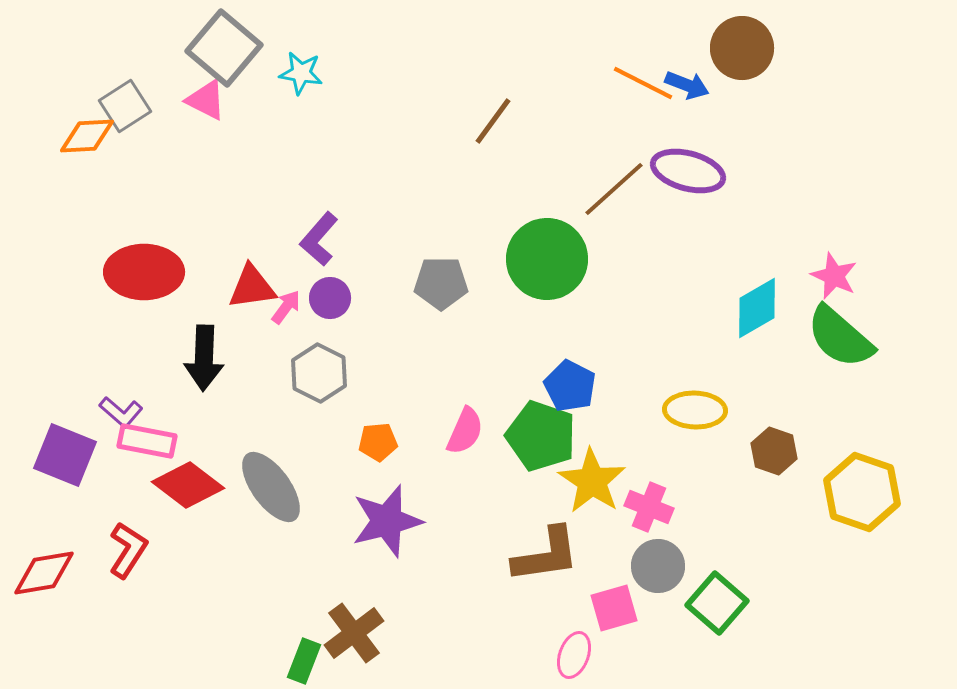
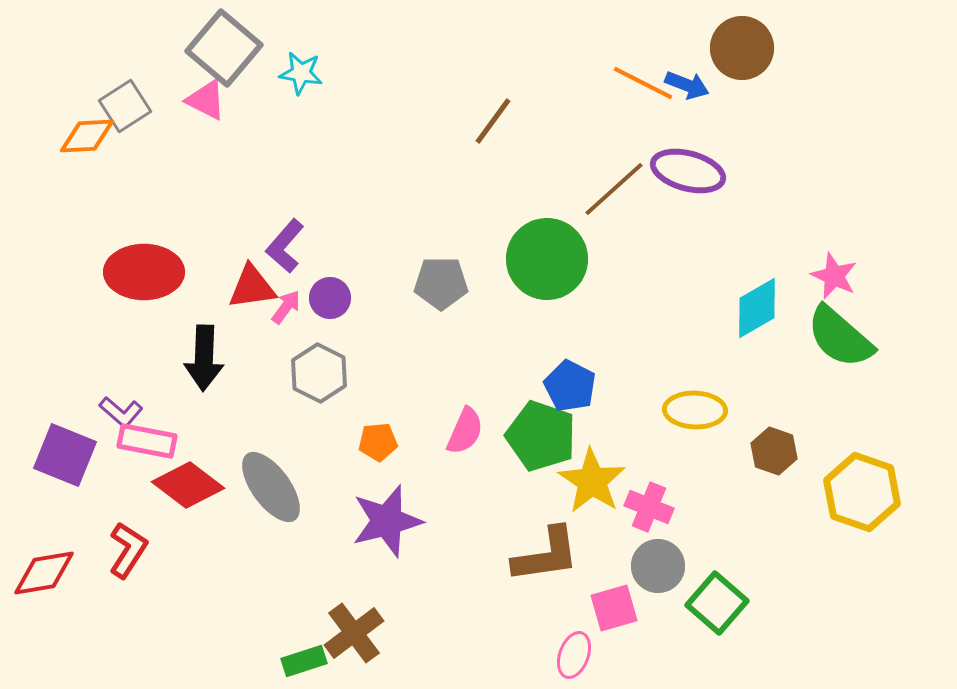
purple L-shape at (319, 239): moved 34 px left, 7 px down
green rectangle at (304, 661): rotated 51 degrees clockwise
